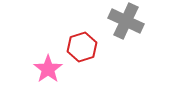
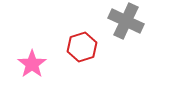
pink star: moved 16 px left, 5 px up
